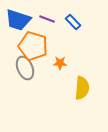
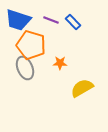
purple line: moved 4 px right, 1 px down
orange pentagon: moved 2 px left, 1 px up
yellow semicircle: rotated 125 degrees counterclockwise
